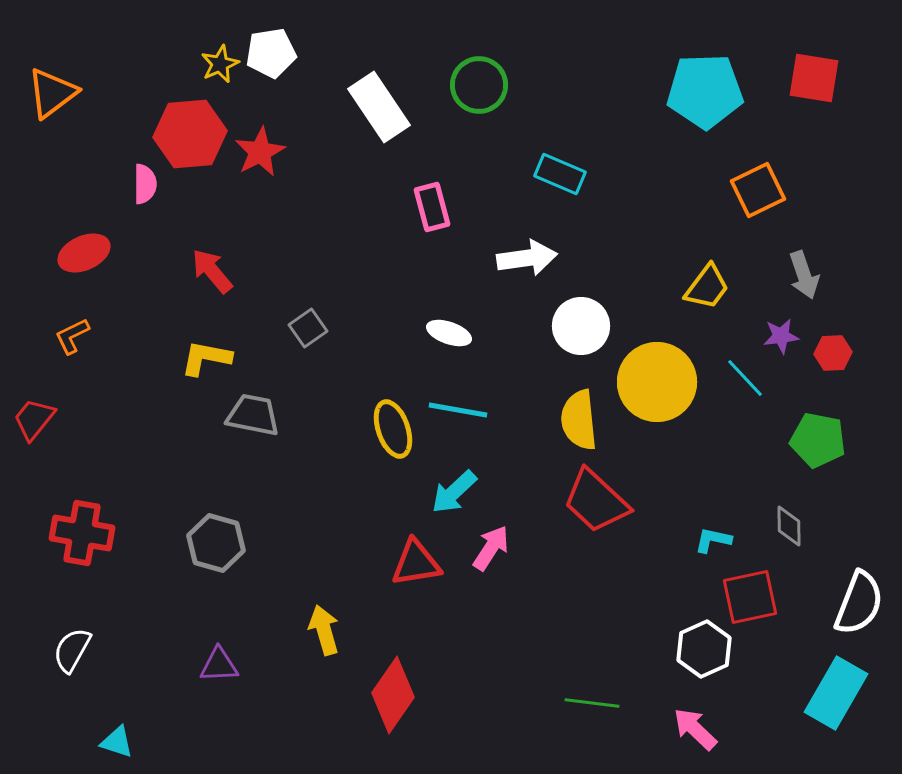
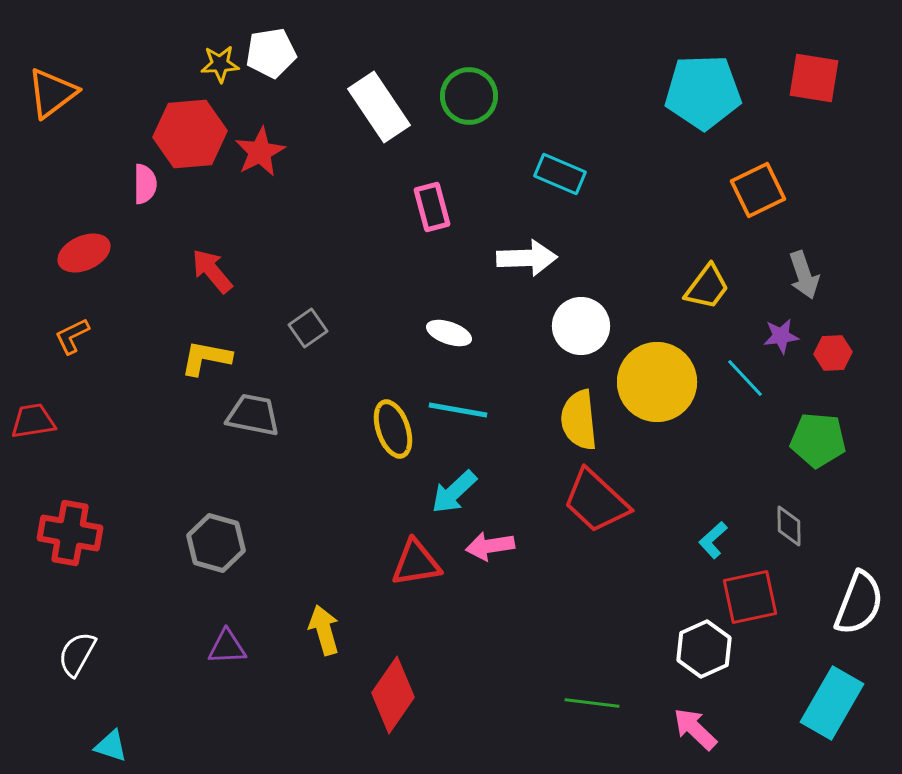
yellow star at (220, 64): rotated 21 degrees clockwise
green circle at (479, 85): moved 10 px left, 11 px down
cyan pentagon at (705, 91): moved 2 px left, 1 px down
white arrow at (527, 258): rotated 6 degrees clockwise
red trapezoid at (34, 419): moved 1 px left, 2 px down; rotated 42 degrees clockwise
green pentagon at (818, 440): rotated 6 degrees counterclockwise
red cross at (82, 533): moved 12 px left
cyan L-shape at (713, 540): rotated 54 degrees counterclockwise
pink arrow at (491, 548): moved 1 px left, 2 px up; rotated 132 degrees counterclockwise
white semicircle at (72, 650): moved 5 px right, 4 px down
purple triangle at (219, 665): moved 8 px right, 18 px up
cyan rectangle at (836, 693): moved 4 px left, 10 px down
cyan triangle at (117, 742): moved 6 px left, 4 px down
